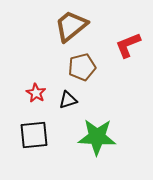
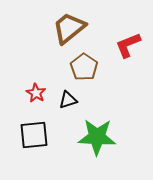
brown trapezoid: moved 2 px left, 2 px down
brown pentagon: moved 2 px right; rotated 24 degrees counterclockwise
